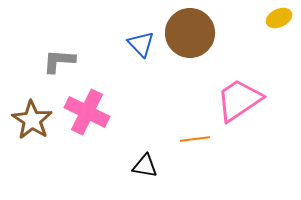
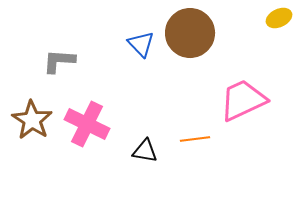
pink trapezoid: moved 4 px right; rotated 9 degrees clockwise
pink cross: moved 12 px down
black triangle: moved 15 px up
